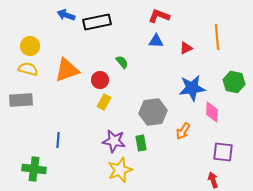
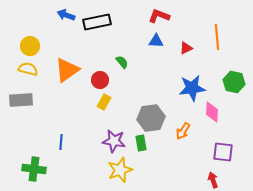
orange triangle: rotated 16 degrees counterclockwise
gray hexagon: moved 2 px left, 6 px down
blue line: moved 3 px right, 2 px down
